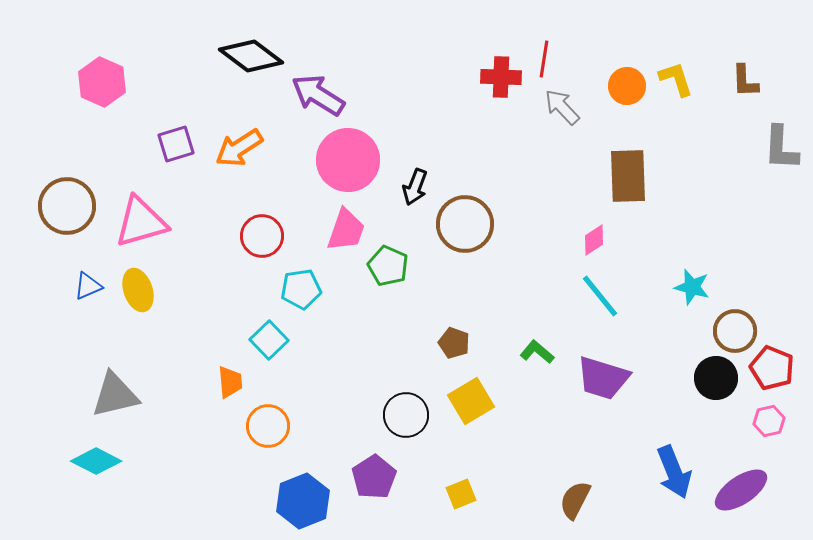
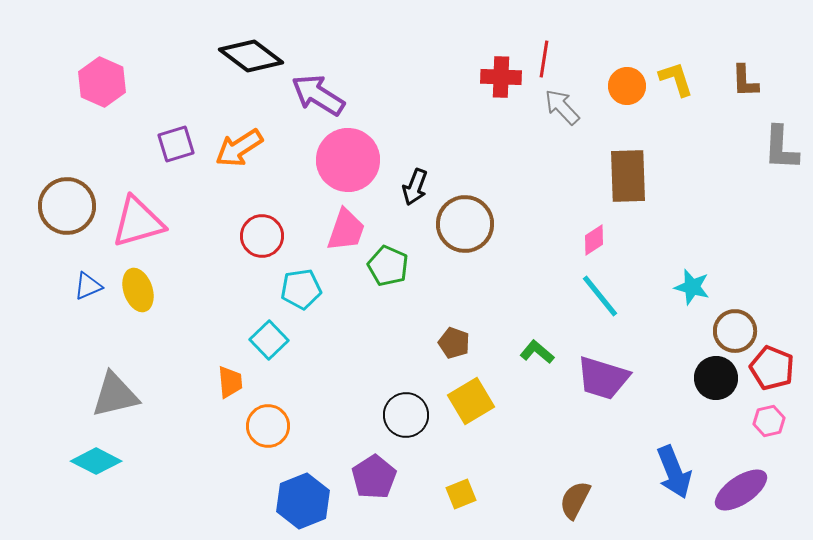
pink triangle at (141, 222): moved 3 px left
